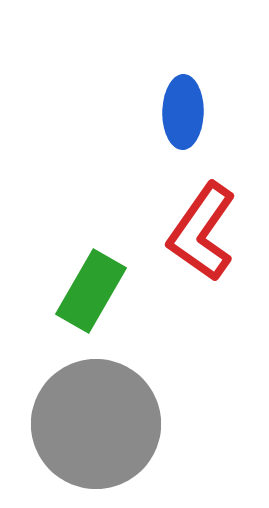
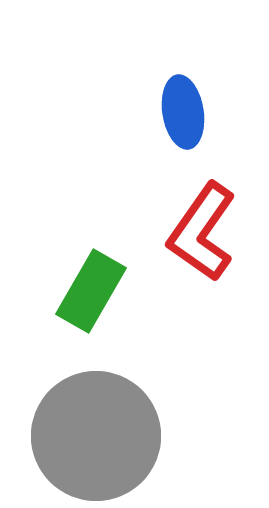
blue ellipse: rotated 10 degrees counterclockwise
gray circle: moved 12 px down
